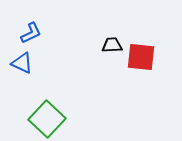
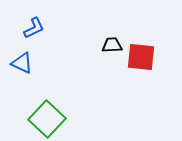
blue L-shape: moved 3 px right, 5 px up
